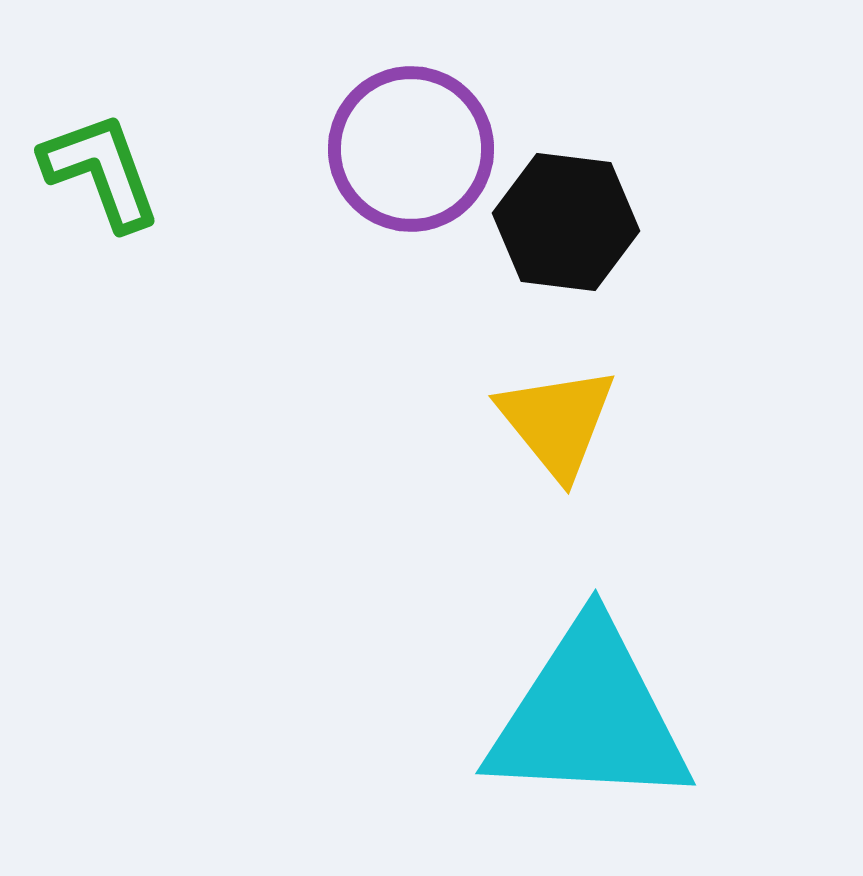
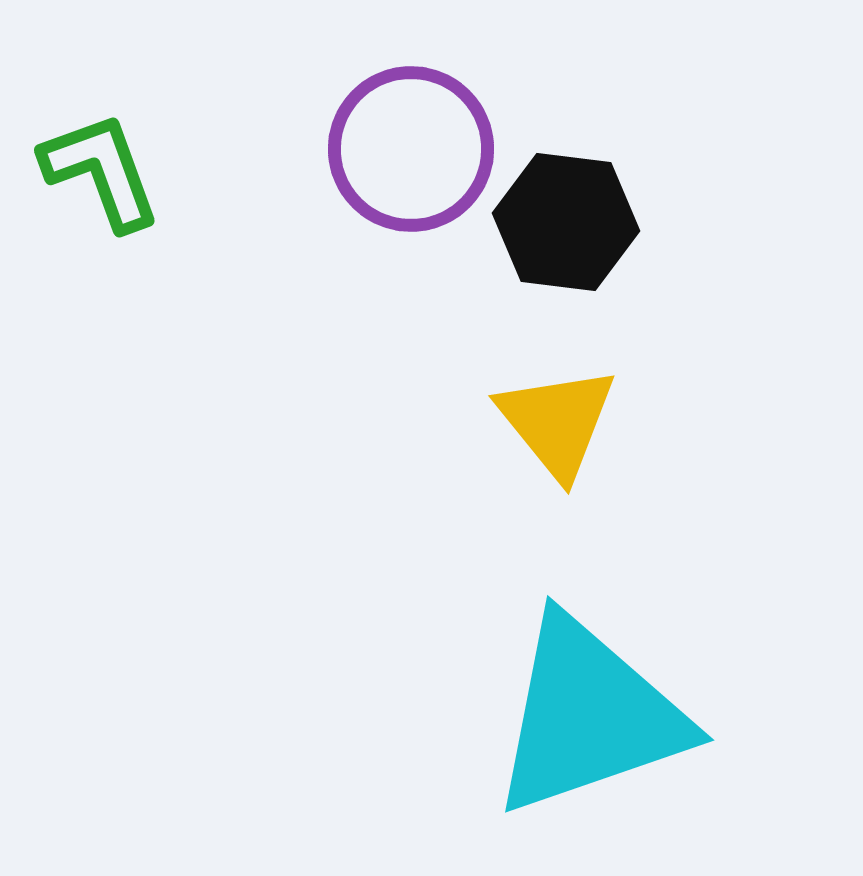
cyan triangle: rotated 22 degrees counterclockwise
